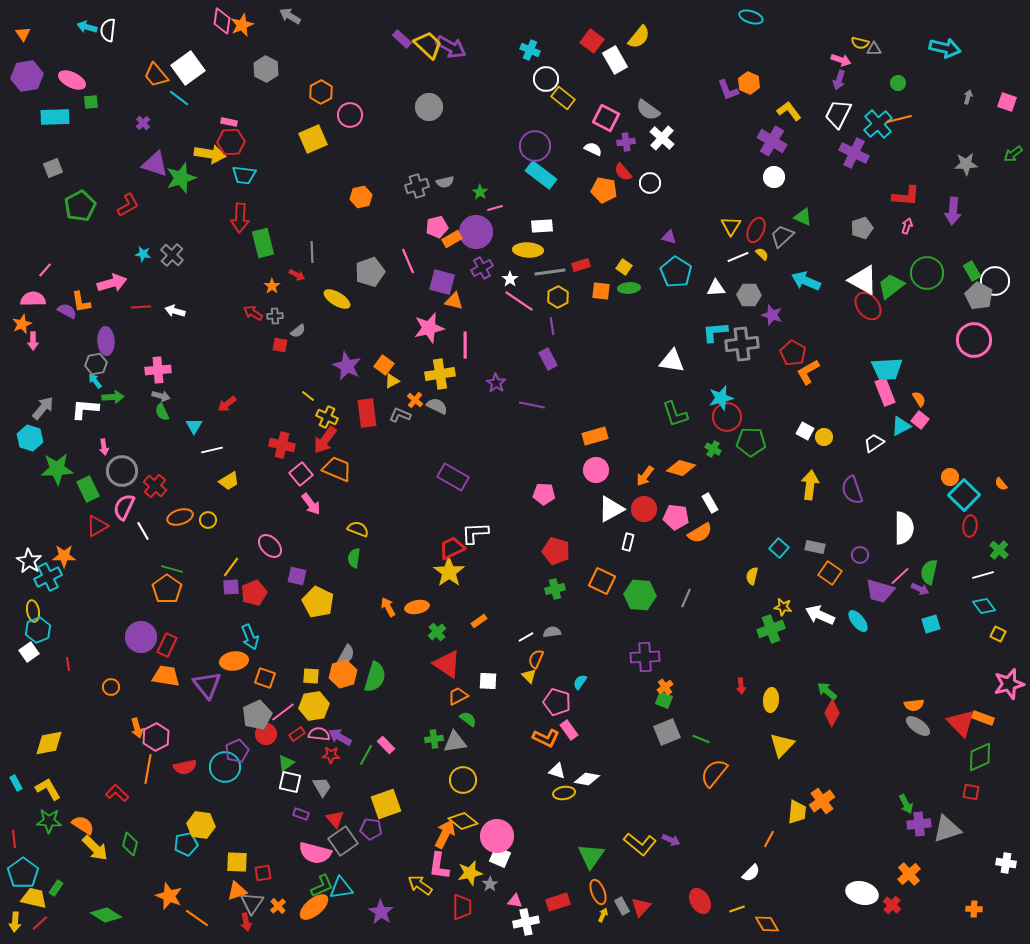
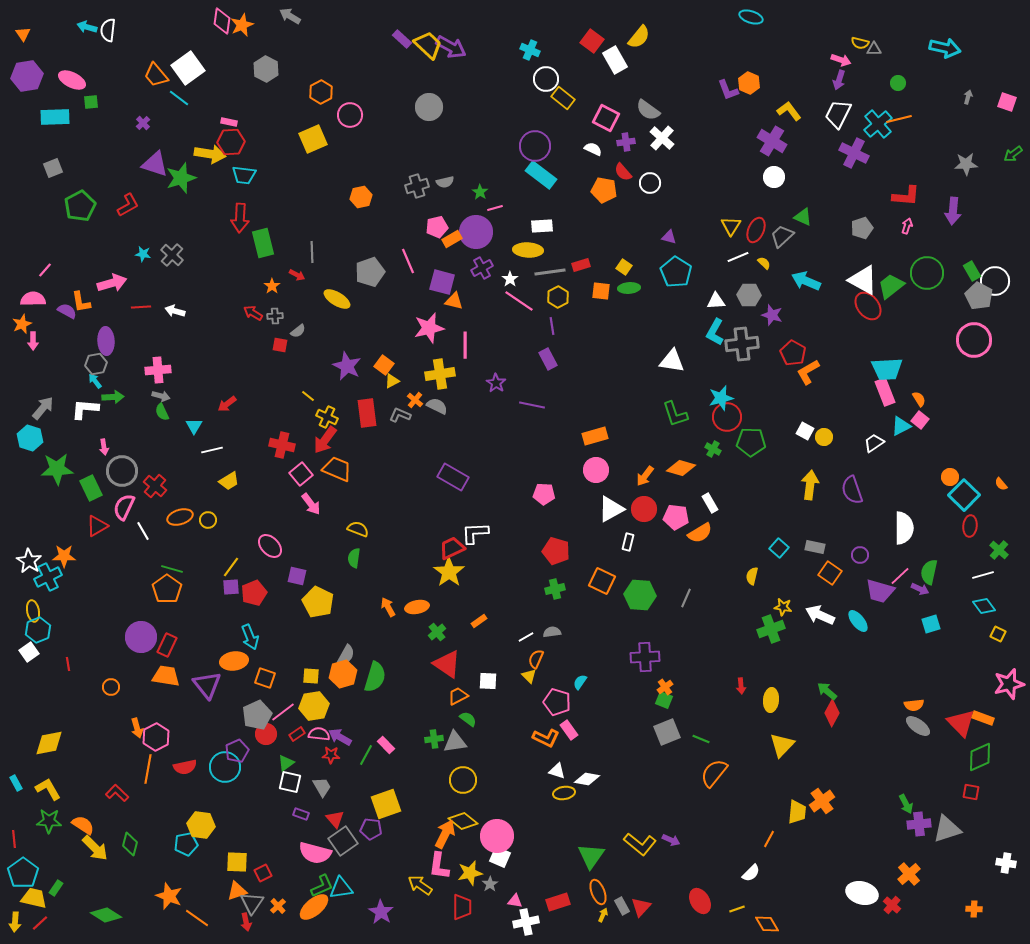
yellow semicircle at (762, 254): moved 2 px right, 9 px down
white triangle at (716, 288): moved 13 px down
cyan L-shape at (715, 332): rotated 56 degrees counterclockwise
green rectangle at (88, 489): moved 3 px right, 1 px up
red square at (263, 873): rotated 18 degrees counterclockwise
